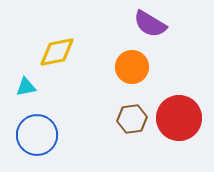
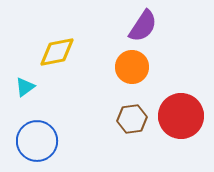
purple semicircle: moved 7 px left, 2 px down; rotated 88 degrees counterclockwise
cyan triangle: moved 1 px left; rotated 25 degrees counterclockwise
red circle: moved 2 px right, 2 px up
blue circle: moved 6 px down
